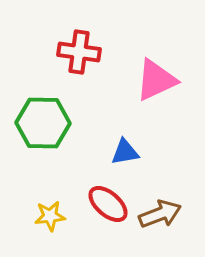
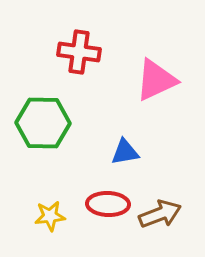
red ellipse: rotated 39 degrees counterclockwise
